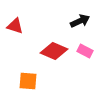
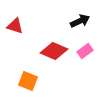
pink rectangle: rotated 63 degrees counterclockwise
orange square: rotated 18 degrees clockwise
